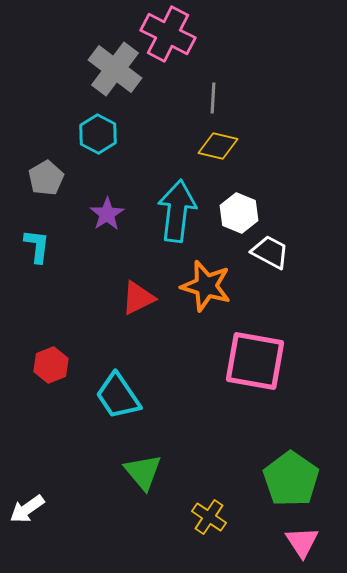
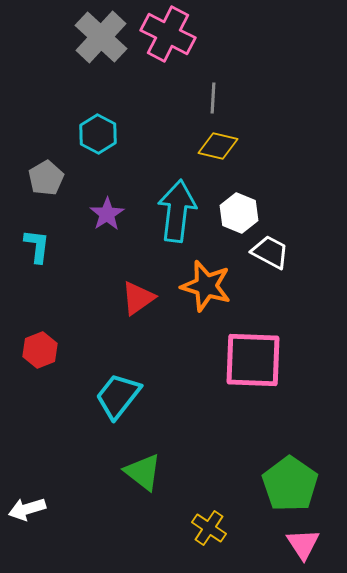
gray cross: moved 14 px left, 32 px up; rotated 6 degrees clockwise
red triangle: rotated 9 degrees counterclockwise
pink square: moved 2 px left, 1 px up; rotated 8 degrees counterclockwise
red hexagon: moved 11 px left, 15 px up
cyan trapezoid: rotated 72 degrees clockwise
green triangle: rotated 12 degrees counterclockwise
green pentagon: moved 1 px left, 5 px down
white arrow: rotated 18 degrees clockwise
yellow cross: moved 11 px down
pink triangle: moved 1 px right, 2 px down
